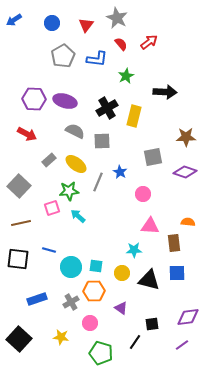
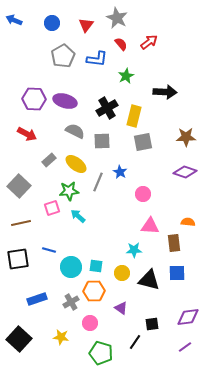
blue arrow at (14, 20): rotated 56 degrees clockwise
gray square at (153, 157): moved 10 px left, 15 px up
black square at (18, 259): rotated 15 degrees counterclockwise
purple line at (182, 345): moved 3 px right, 2 px down
